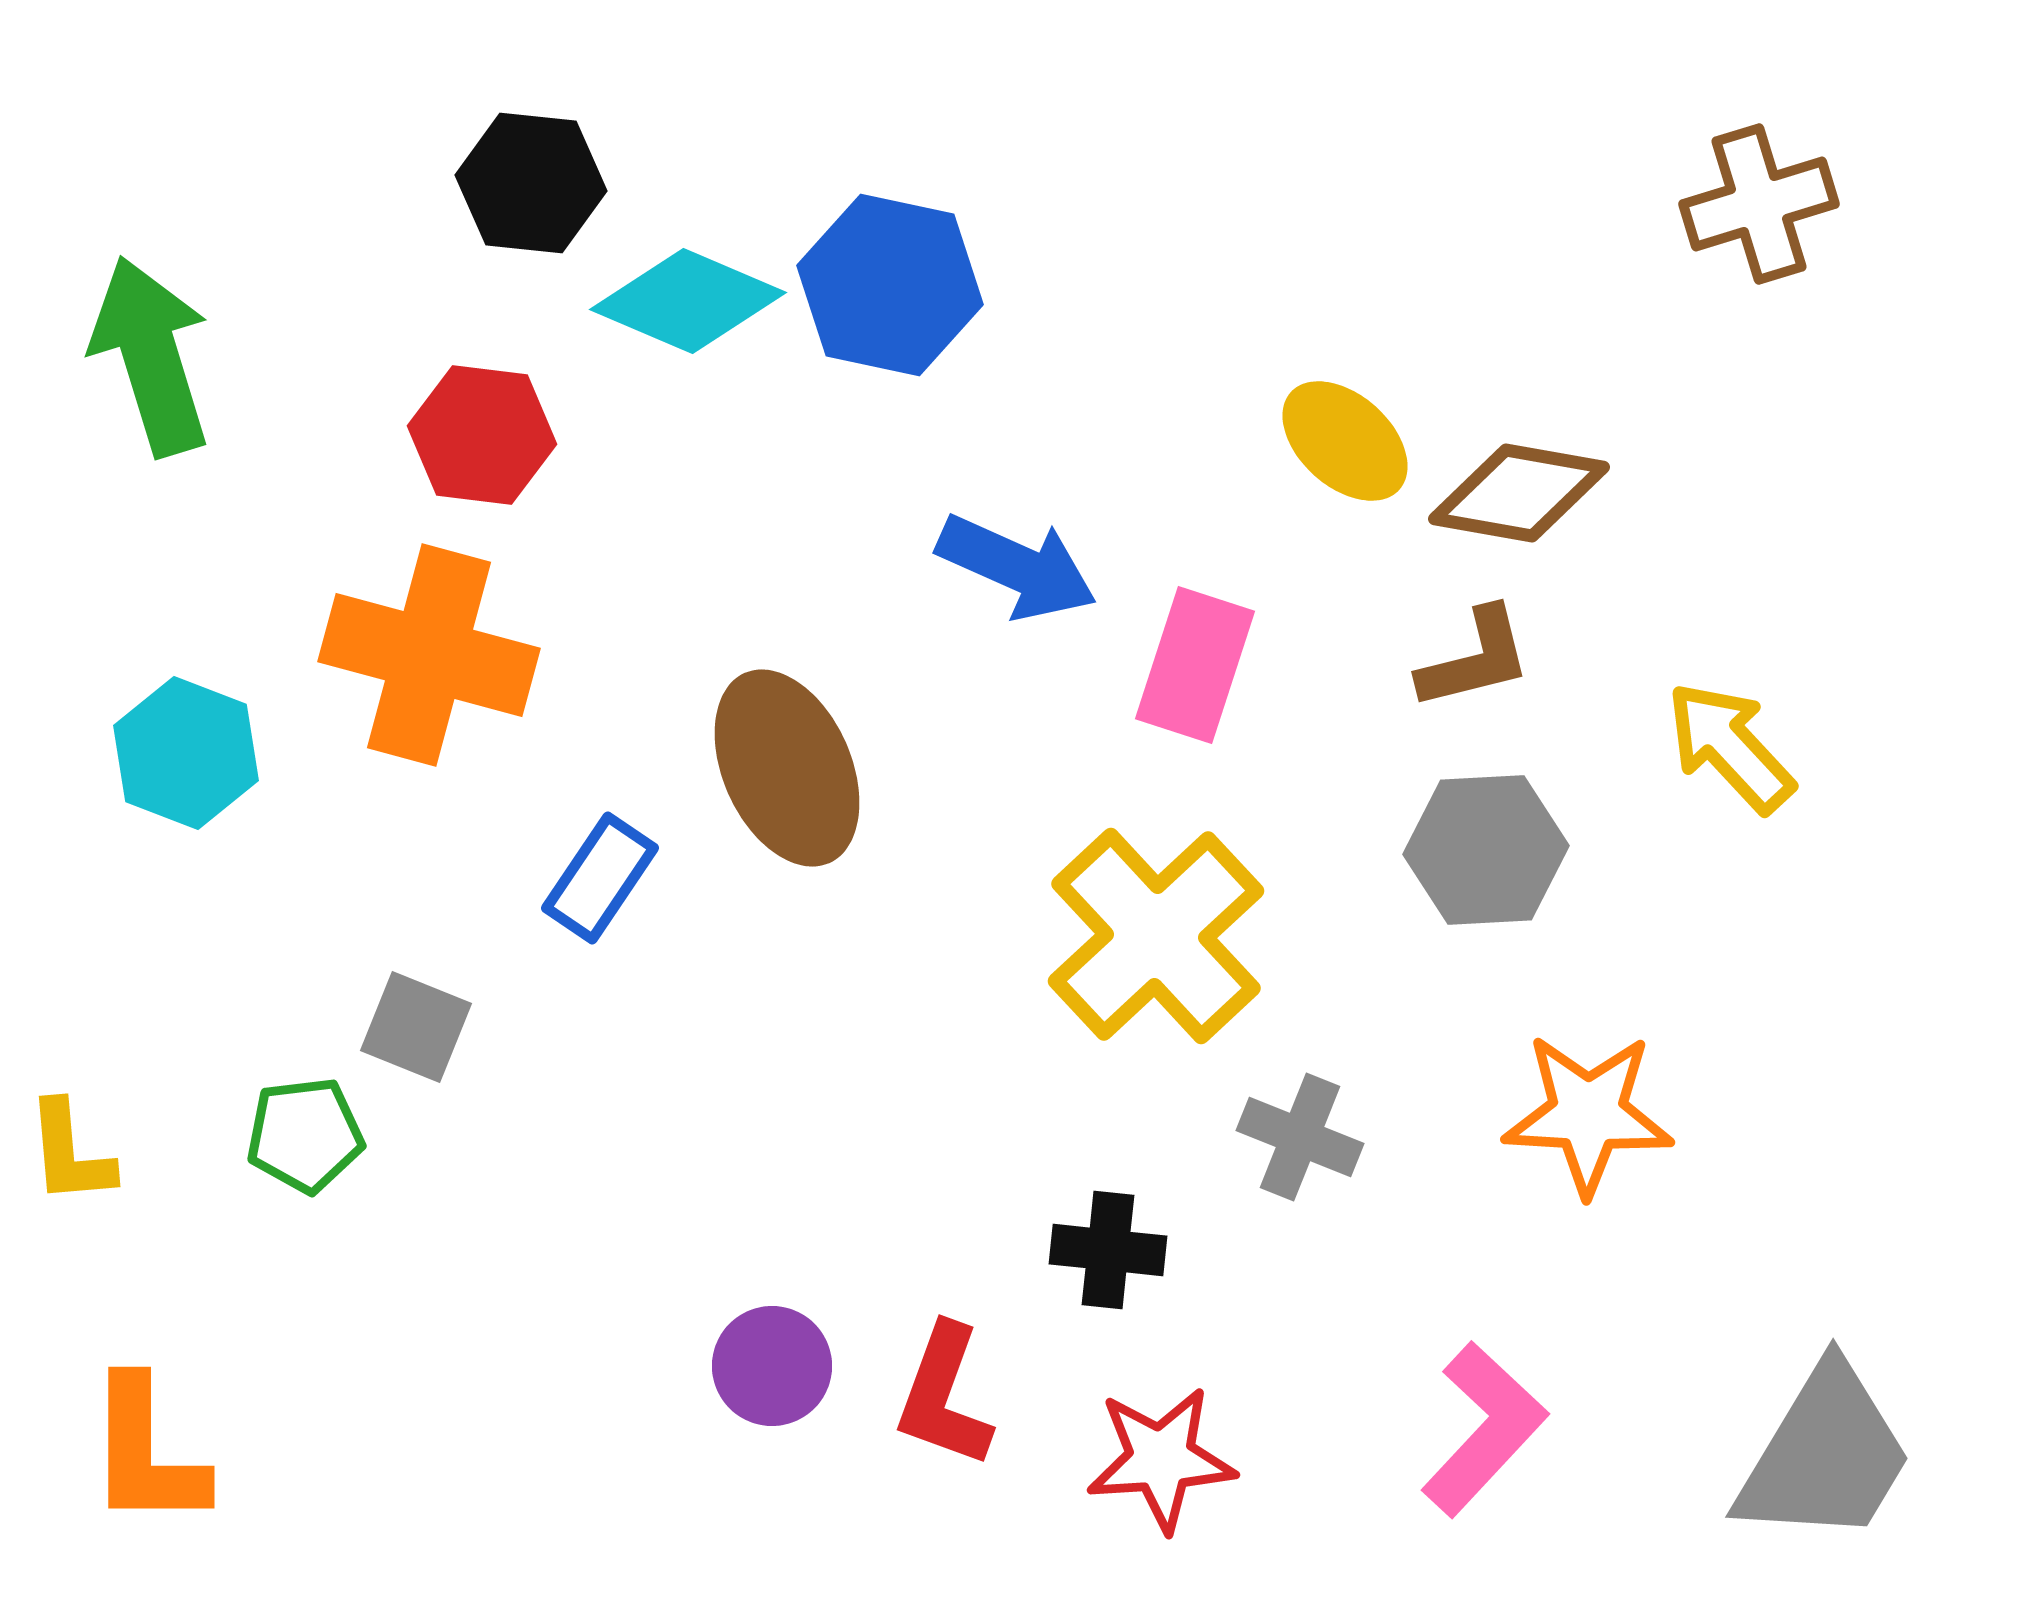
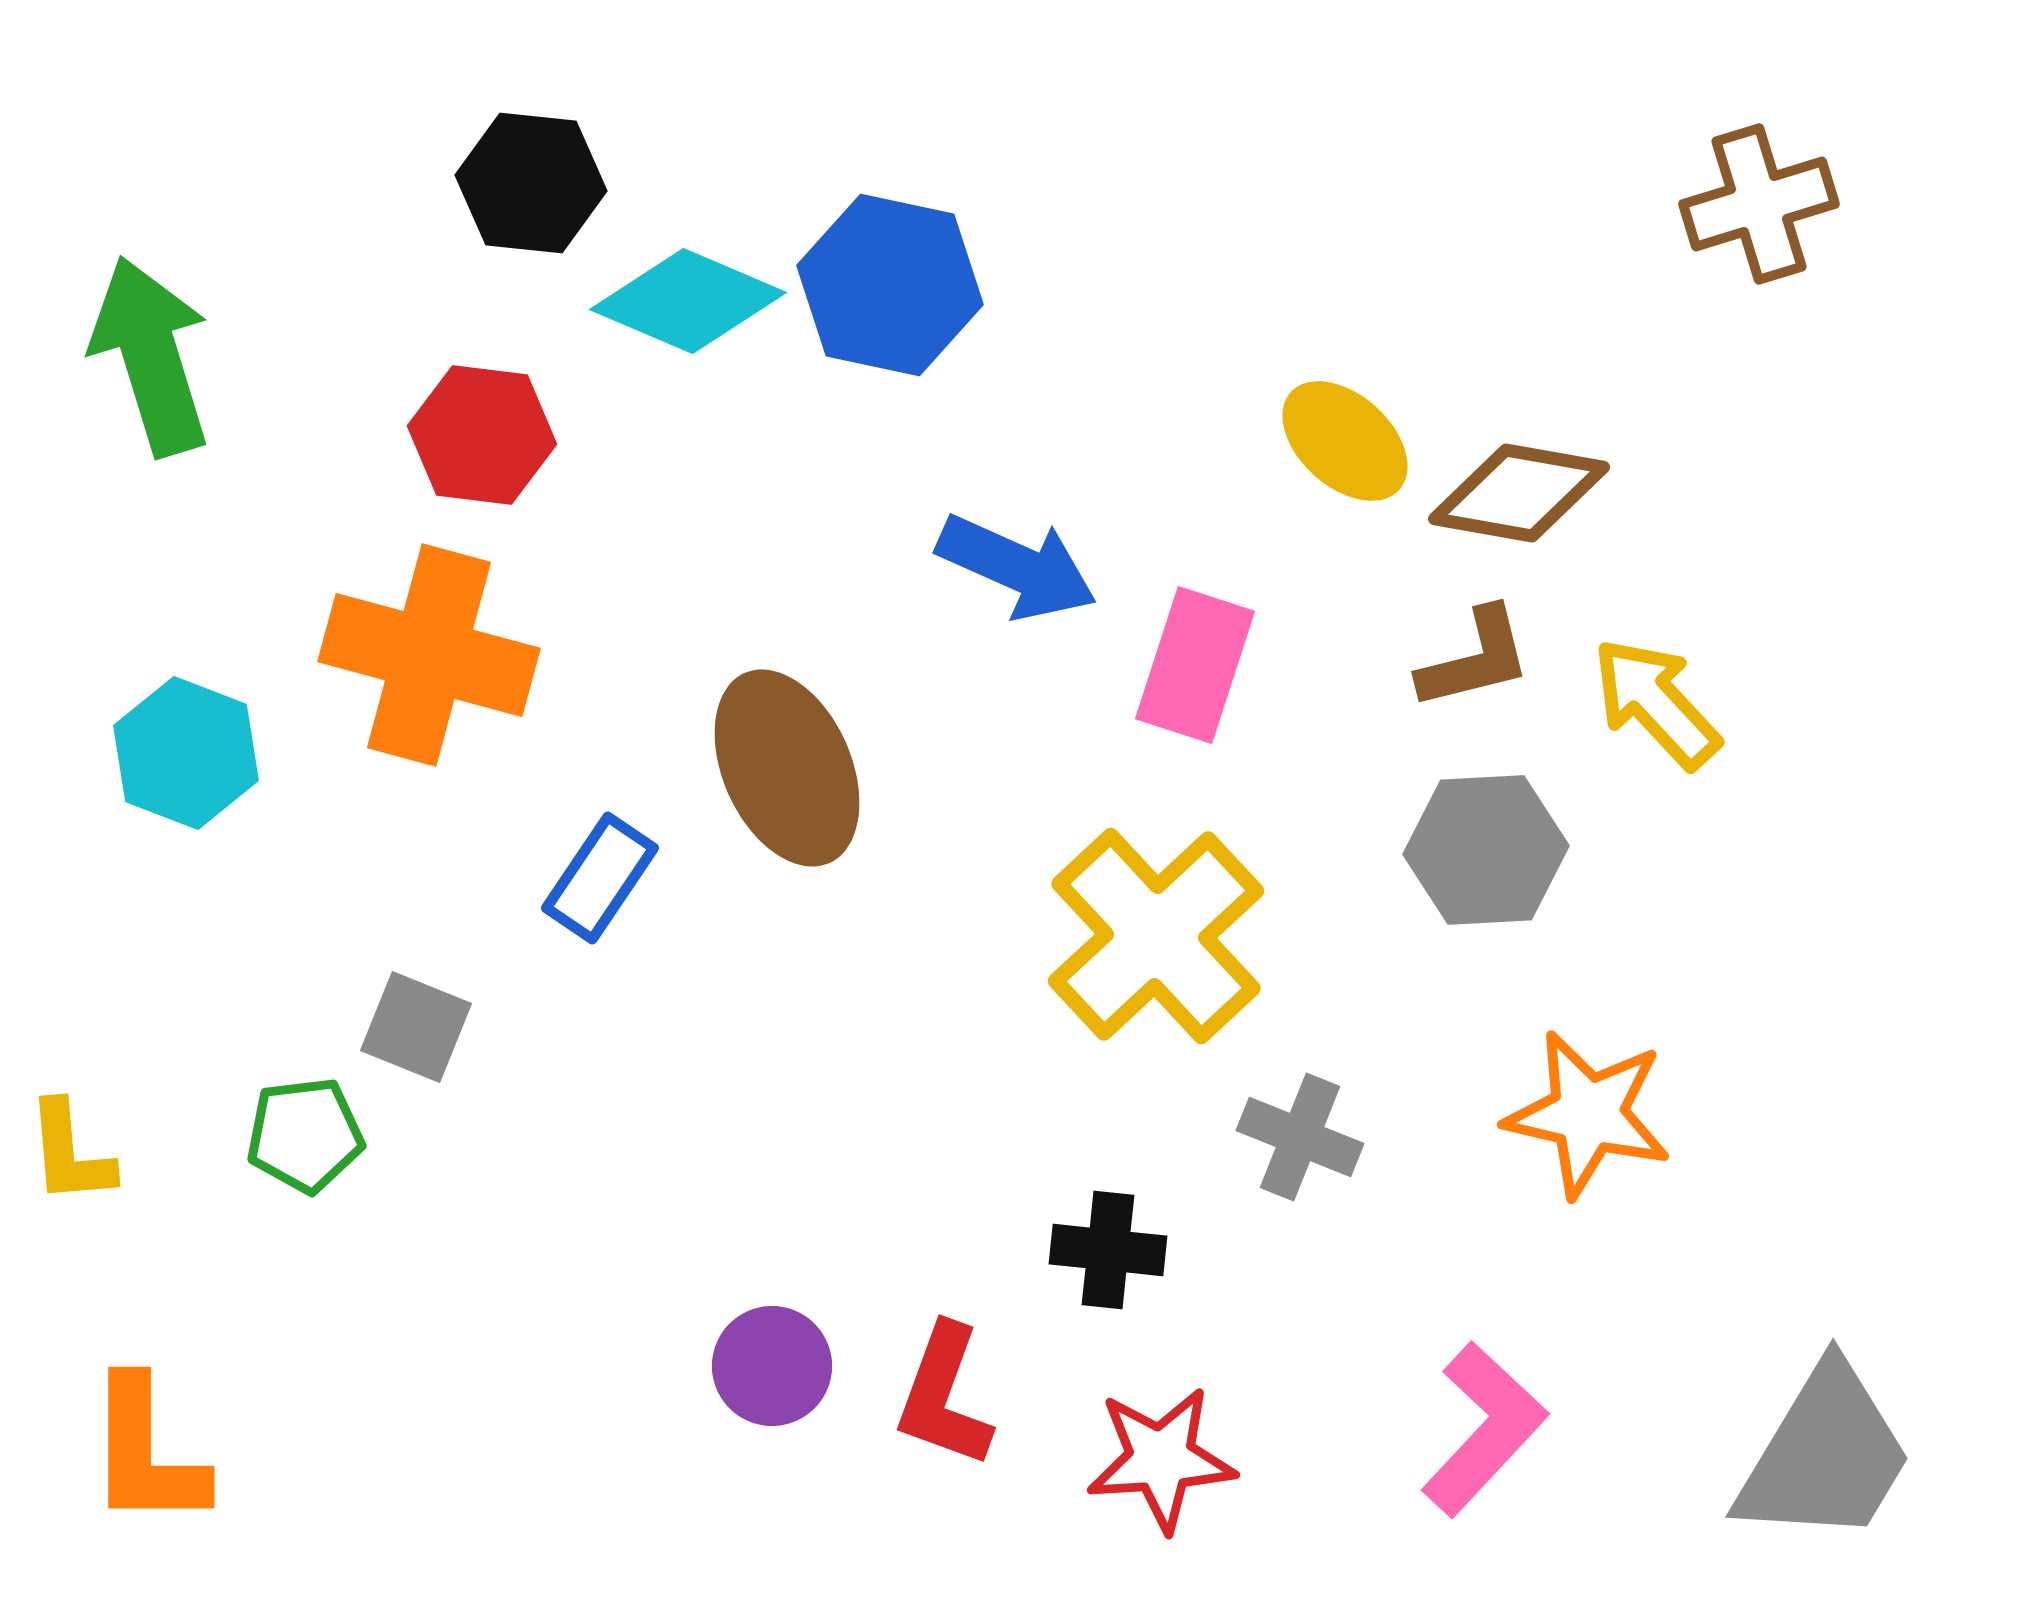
yellow arrow: moved 74 px left, 44 px up
orange star: rotated 10 degrees clockwise
